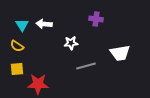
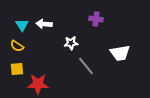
gray line: rotated 66 degrees clockwise
